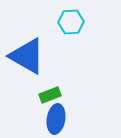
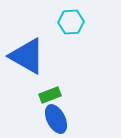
blue ellipse: rotated 36 degrees counterclockwise
